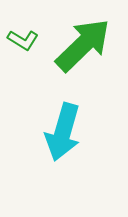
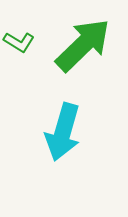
green L-shape: moved 4 px left, 2 px down
